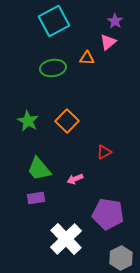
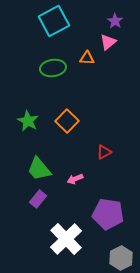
purple rectangle: moved 2 px right, 1 px down; rotated 42 degrees counterclockwise
